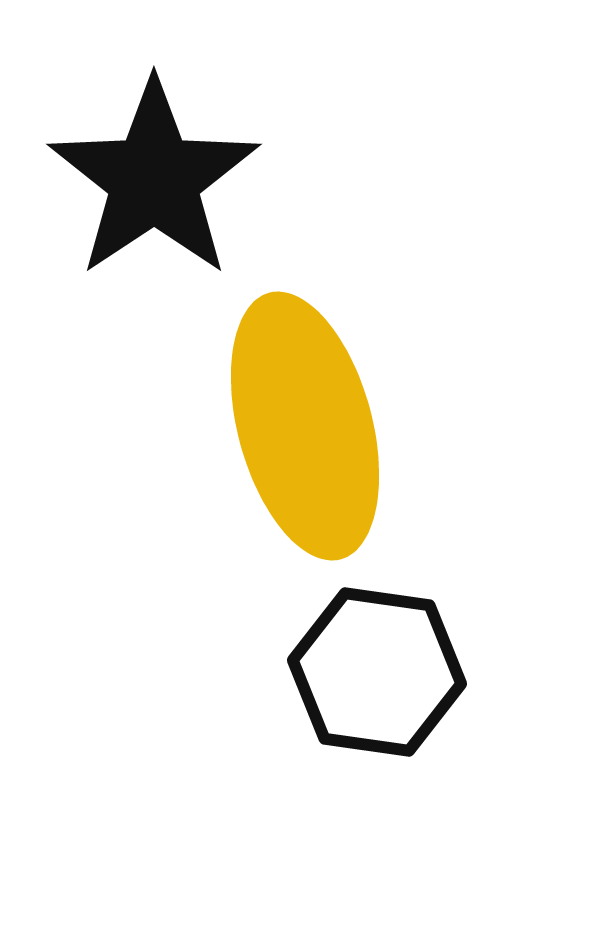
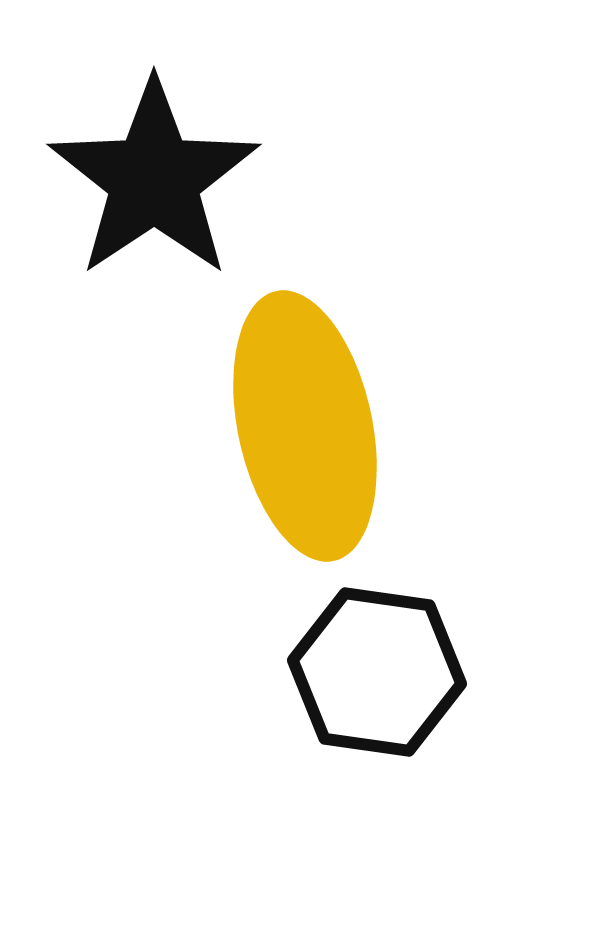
yellow ellipse: rotated 3 degrees clockwise
